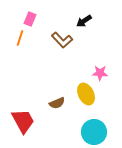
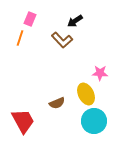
black arrow: moved 9 px left
cyan circle: moved 11 px up
